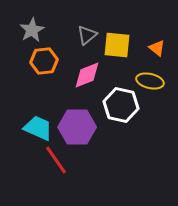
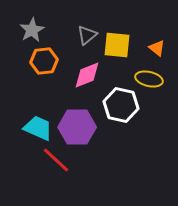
yellow ellipse: moved 1 px left, 2 px up
red line: rotated 12 degrees counterclockwise
